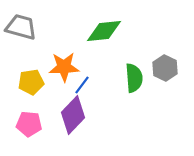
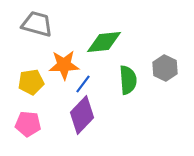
gray trapezoid: moved 16 px right, 3 px up
green diamond: moved 11 px down
orange star: moved 2 px up
green semicircle: moved 6 px left, 2 px down
blue line: moved 1 px right, 1 px up
purple diamond: moved 9 px right
pink pentagon: moved 1 px left
